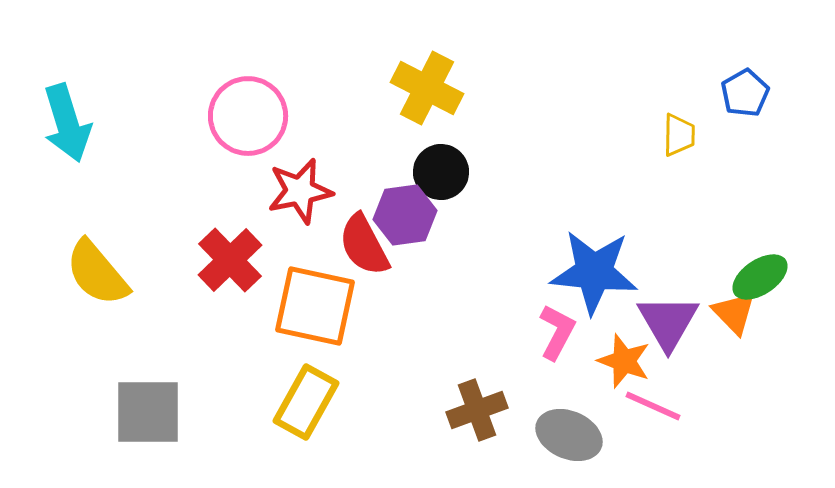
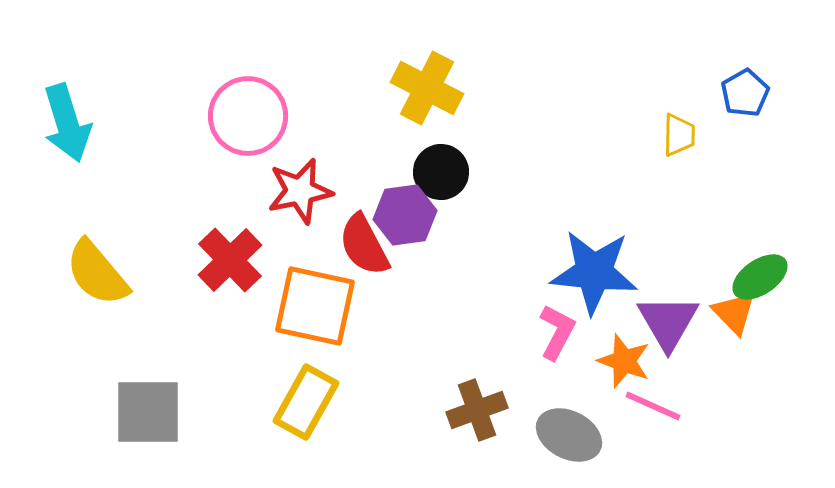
gray ellipse: rotated 4 degrees clockwise
